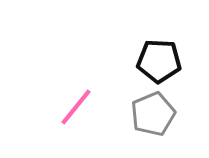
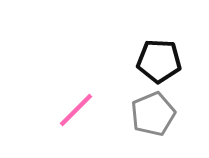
pink line: moved 3 px down; rotated 6 degrees clockwise
